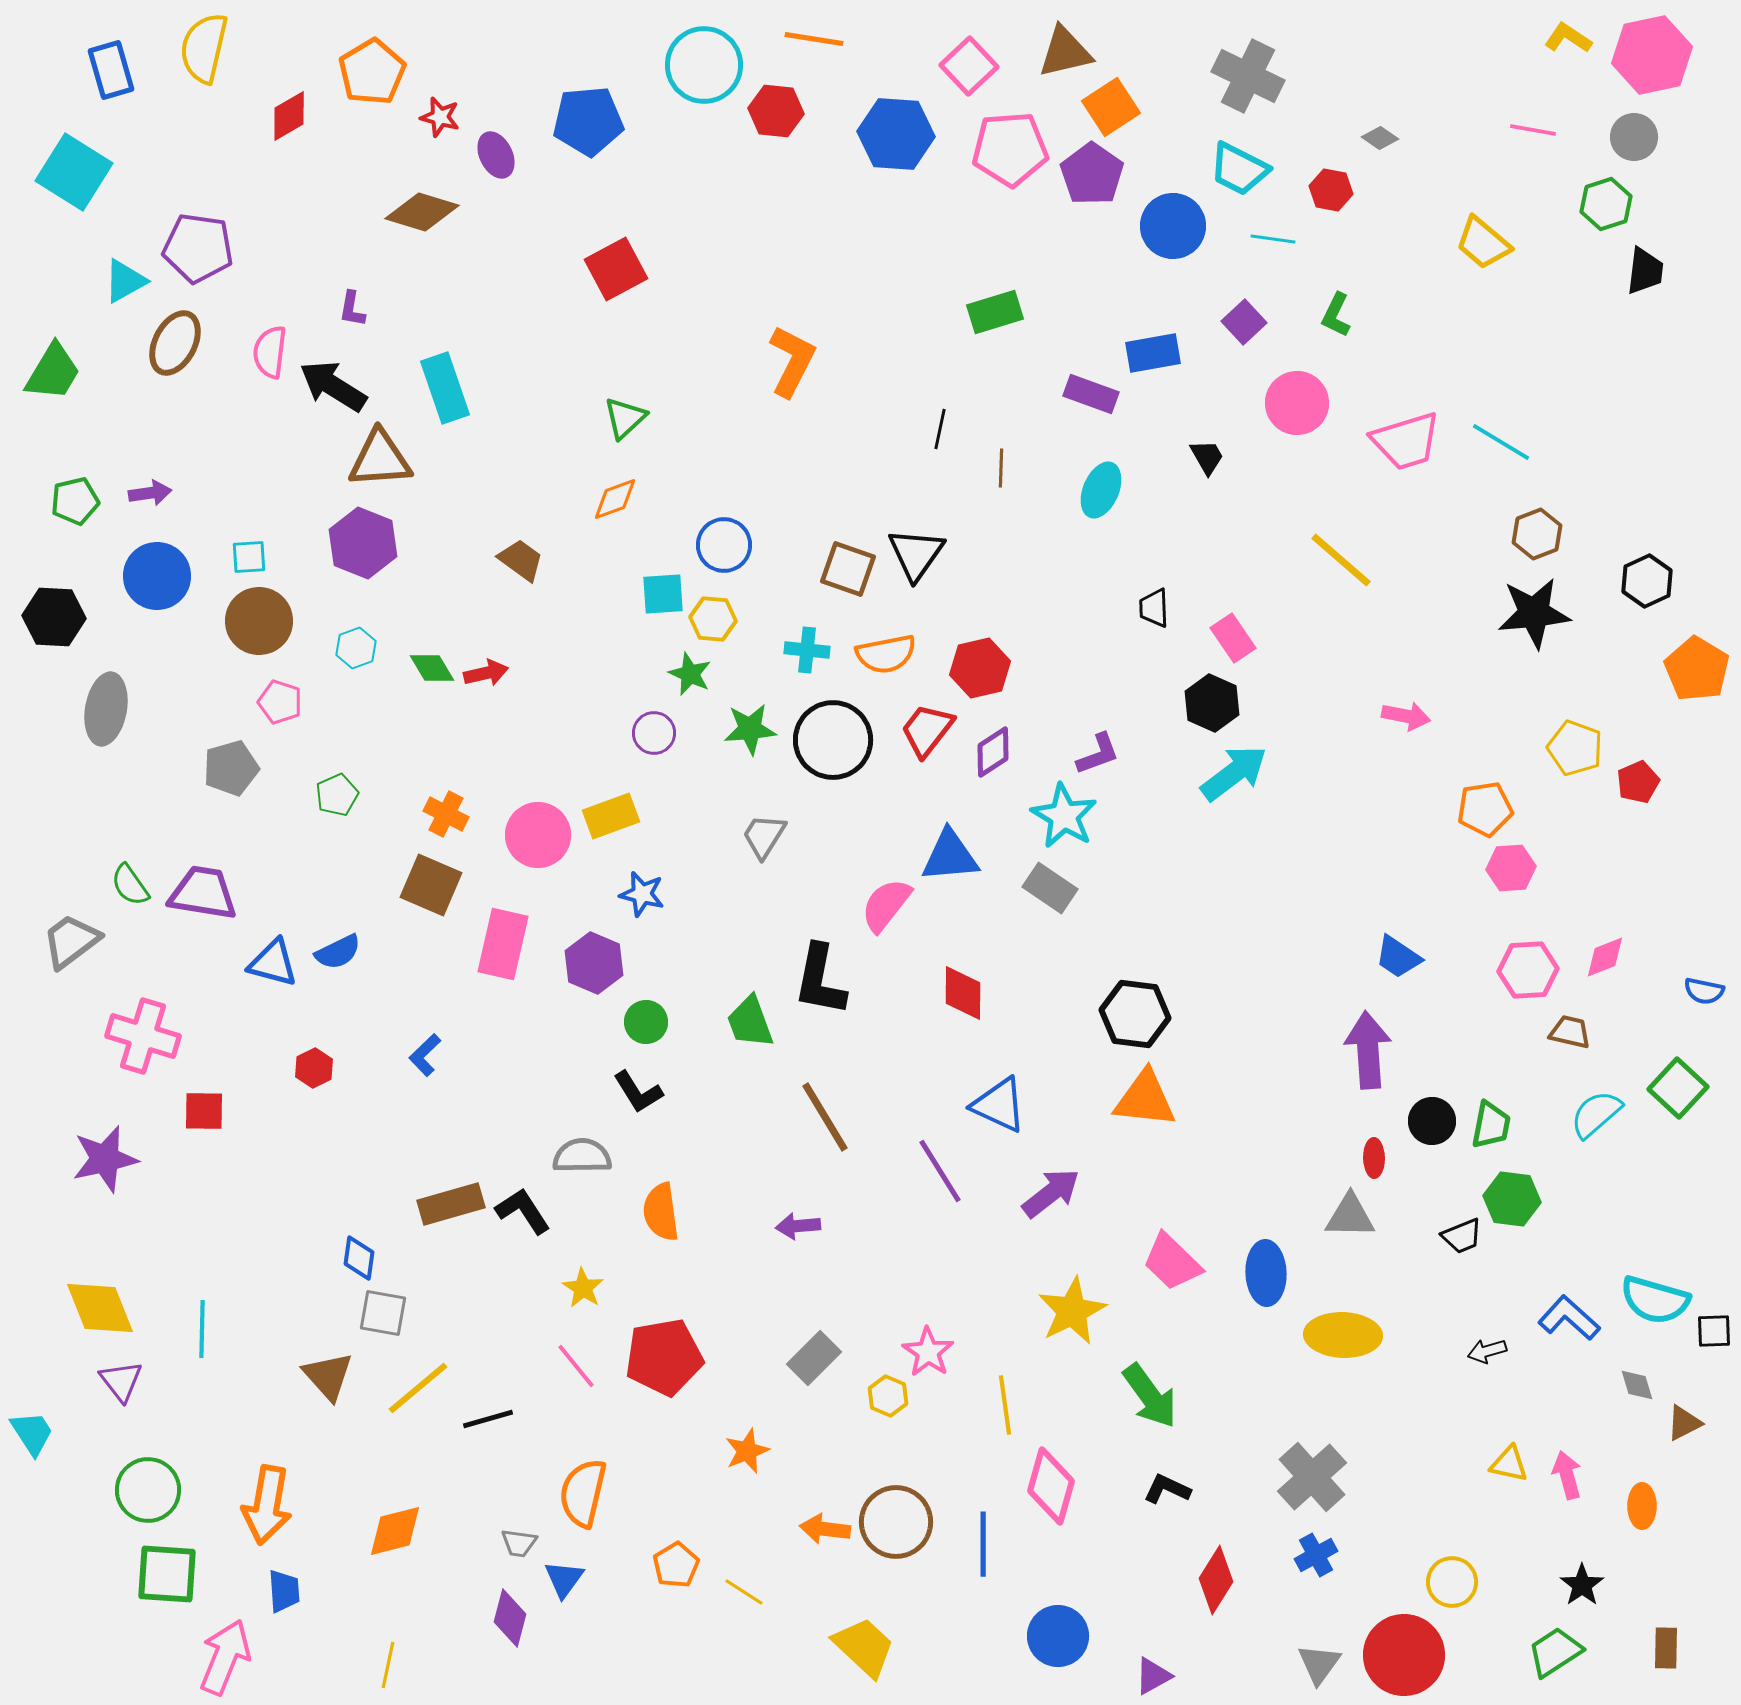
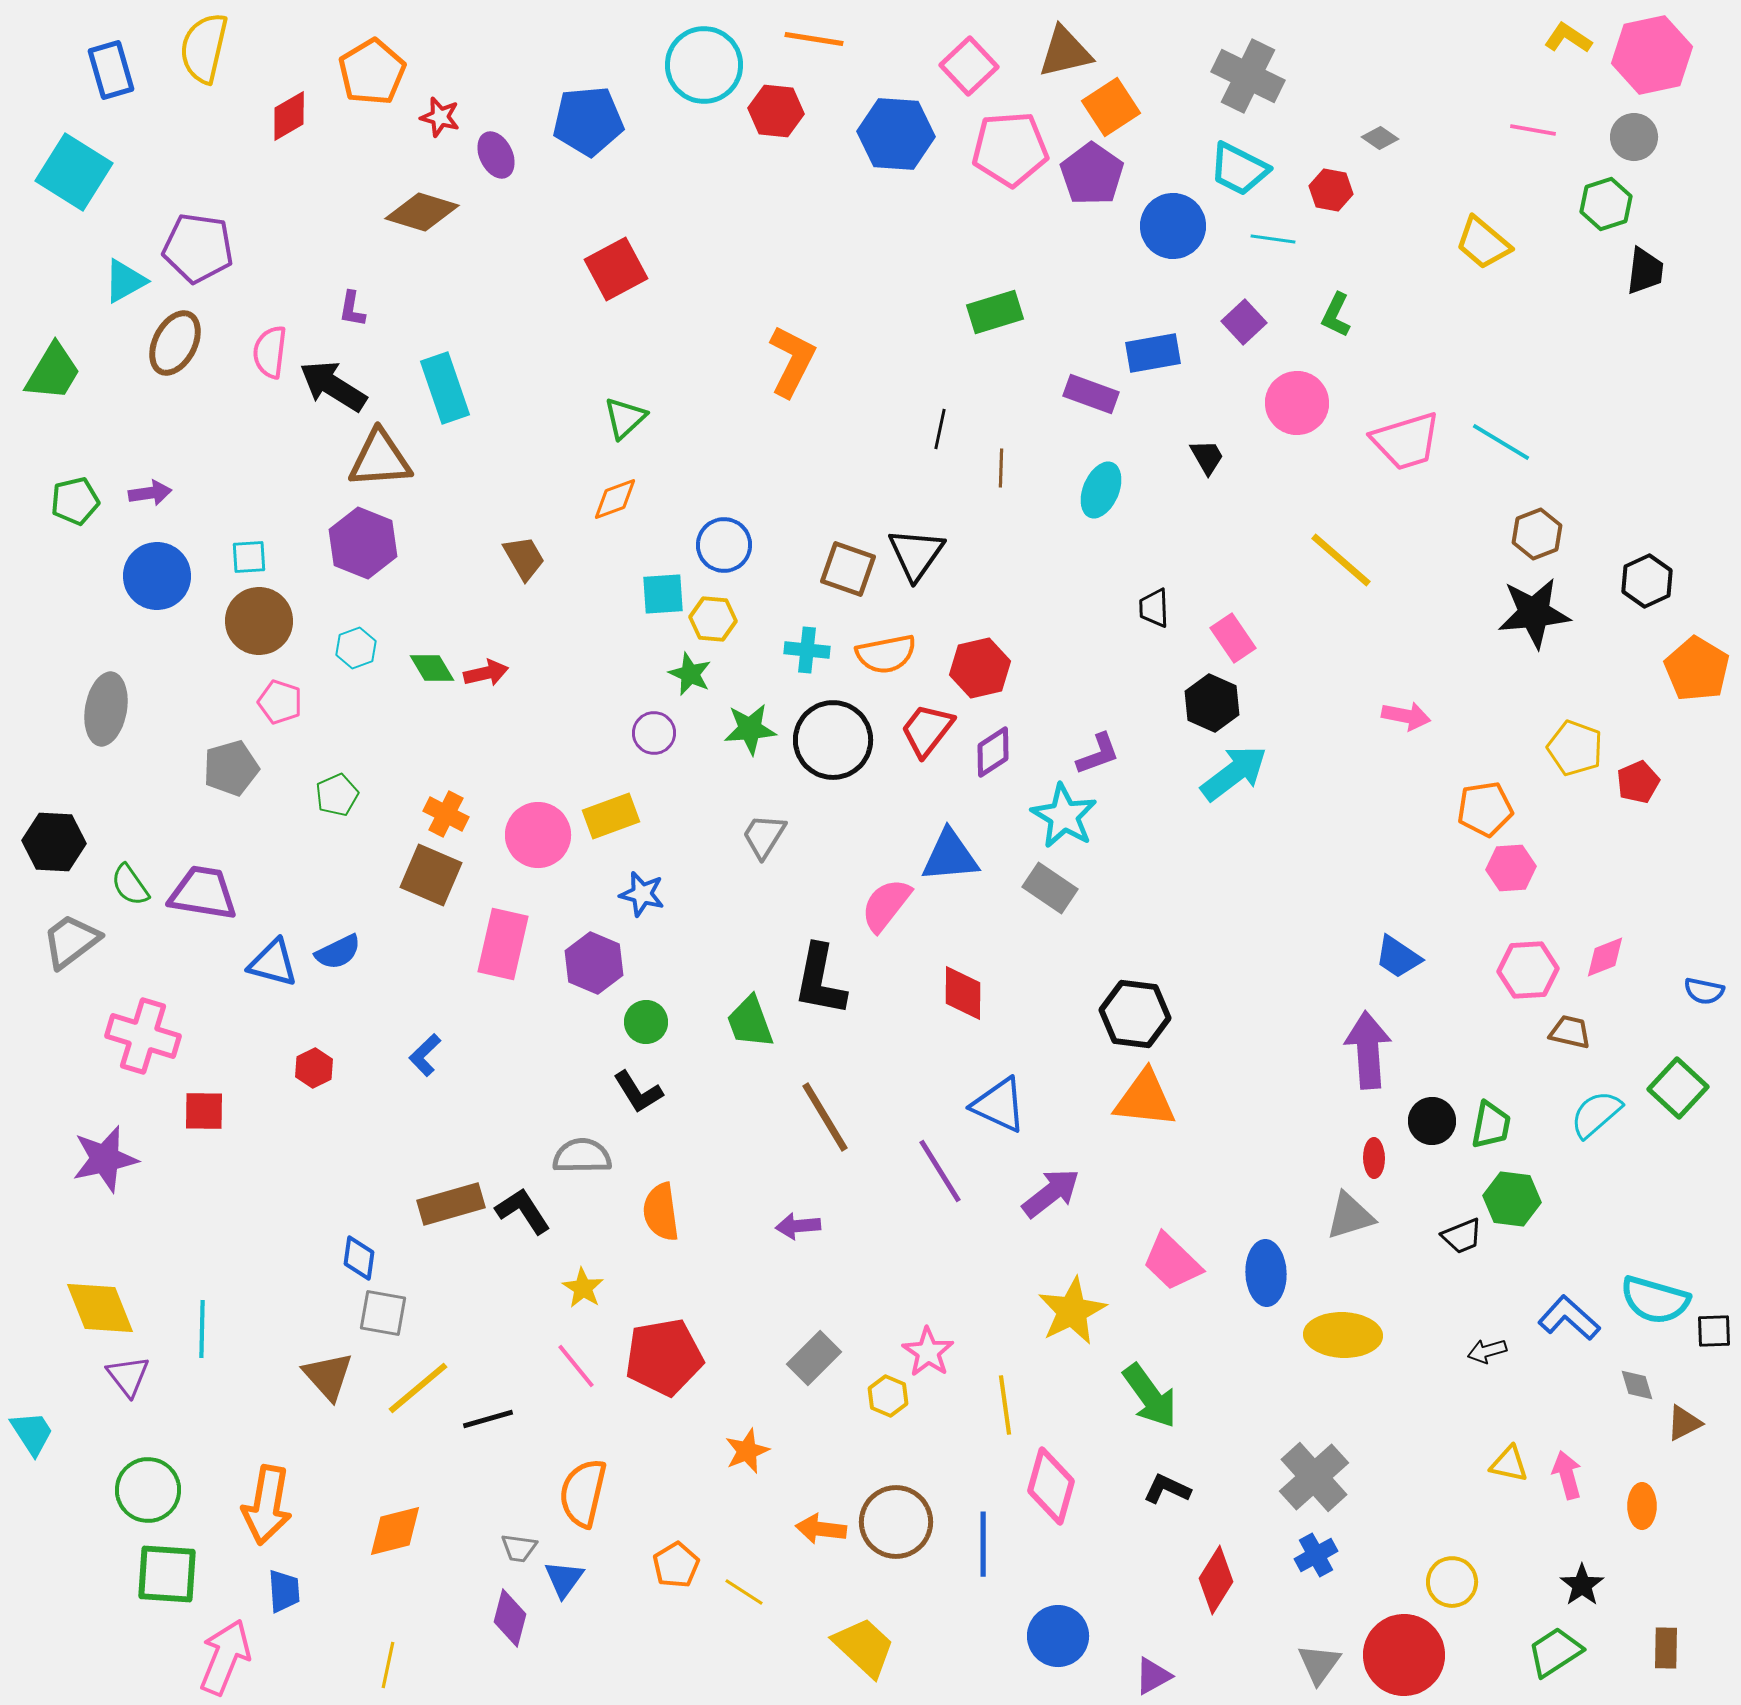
brown trapezoid at (521, 560): moved 3 px right, 2 px up; rotated 24 degrees clockwise
black hexagon at (54, 617): moved 225 px down
brown square at (431, 885): moved 10 px up
gray triangle at (1350, 1216): rotated 18 degrees counterclockwise
purple triangle at (121, 1381): moved 7 px right, 5 px up
gray cross at (1312, 1477): moved 2 px right
orange arrow at (825, 1529): moved 4 px left
gray trapezoid at (519, 1543): moved 5 px down
